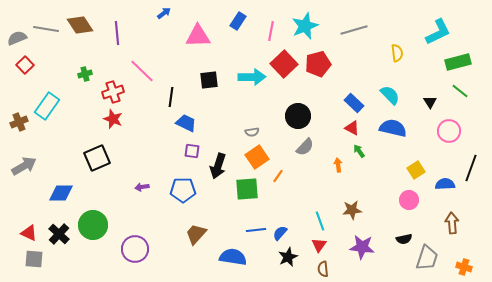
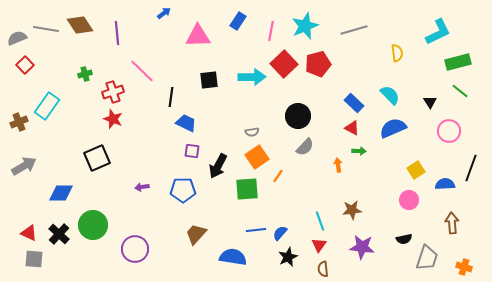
blue semicircle at (393, 128): rotated 36 degrees counterclockwise
green arrow at (359, 151): rotated 128 degrees clockwise
black arrow at (218, 166): rotated 10 degrees clockwise
